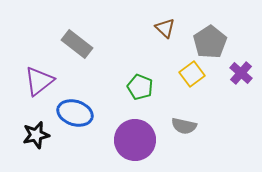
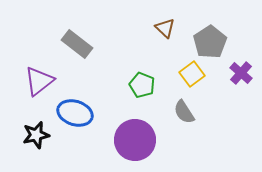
green pentagon: moved 2 px right, 2 px up
gray semicircle: moved 14 px up; rotated 45 degrees clockwise
